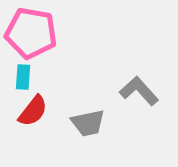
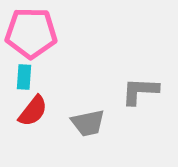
pink pentagon: rotated 9 degrees counterclockwise
cyan rectangle: moved 1 px right
gray L-shape: moved 1 px right; rotated 45 degrees counterclockwise
